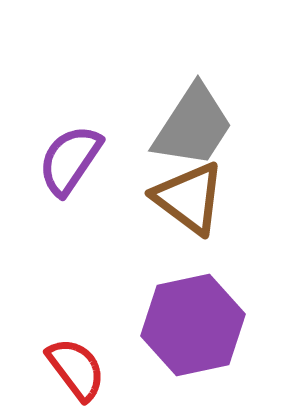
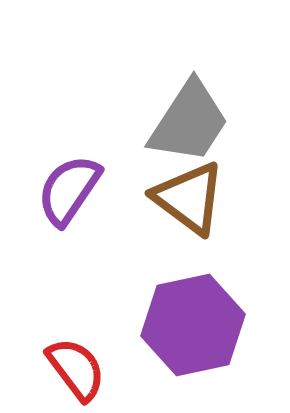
gray trapezoid: moved 4 px left, 4 px up
purple semicircle: moved 1 px left, 30 px down
